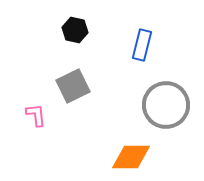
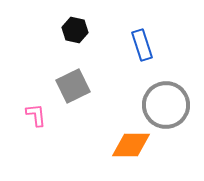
blue rectangle: rotated 32 degrees counterclockwise
orange diamond: moved 12 px up
